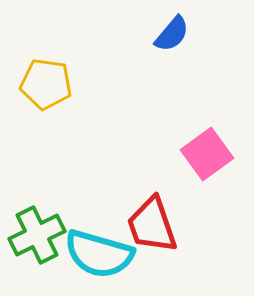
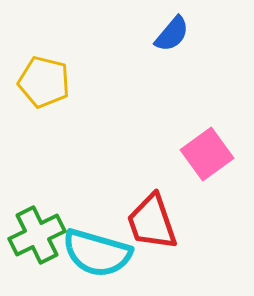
yellow pentagon: moved 2 px left, 2 px up; rotated 6 degrees clockwise
red trapezoid: moved 3 px up
cyan semicircle: moved 2 px left, 1 px up
